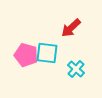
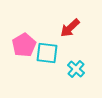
red arrow: moved 1 px left
pink pentagon: moved 2 px left, 10 px up; rotated 25 degrees clockwise
